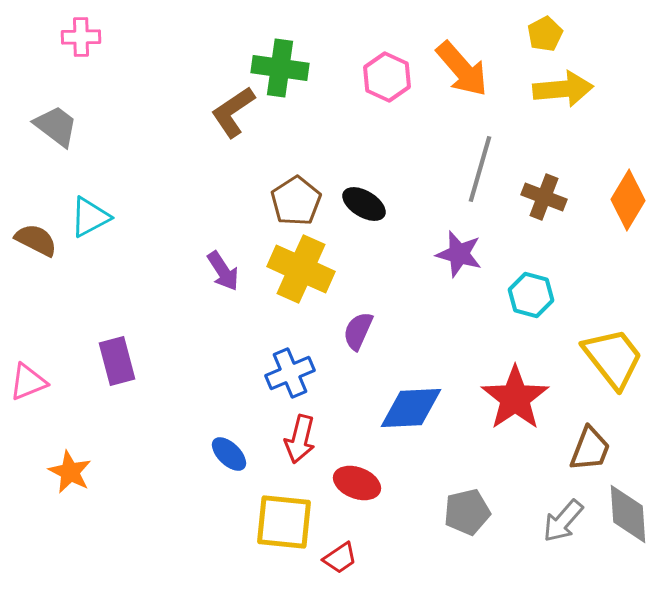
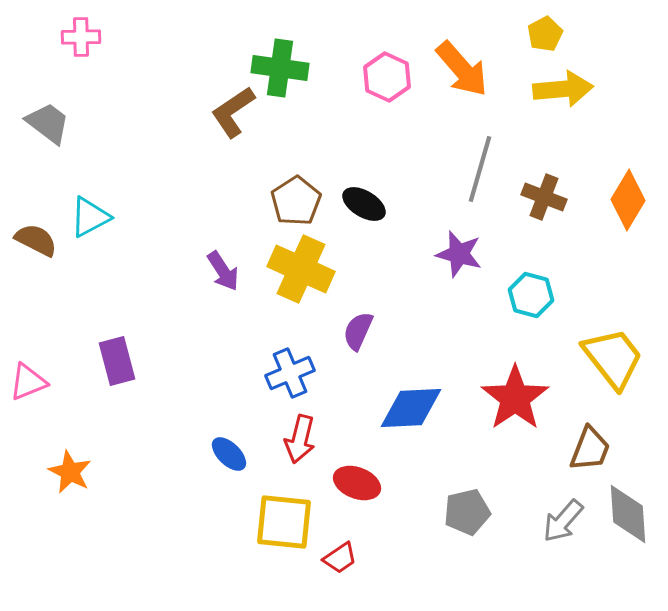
gray trapezoid: moved 8 px left, 3 px up
